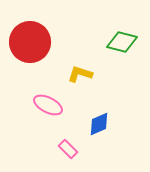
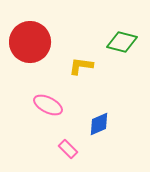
yellow L-shape: moved 1 px right, 8 px up; rotated 10 degrees counterclockwise
